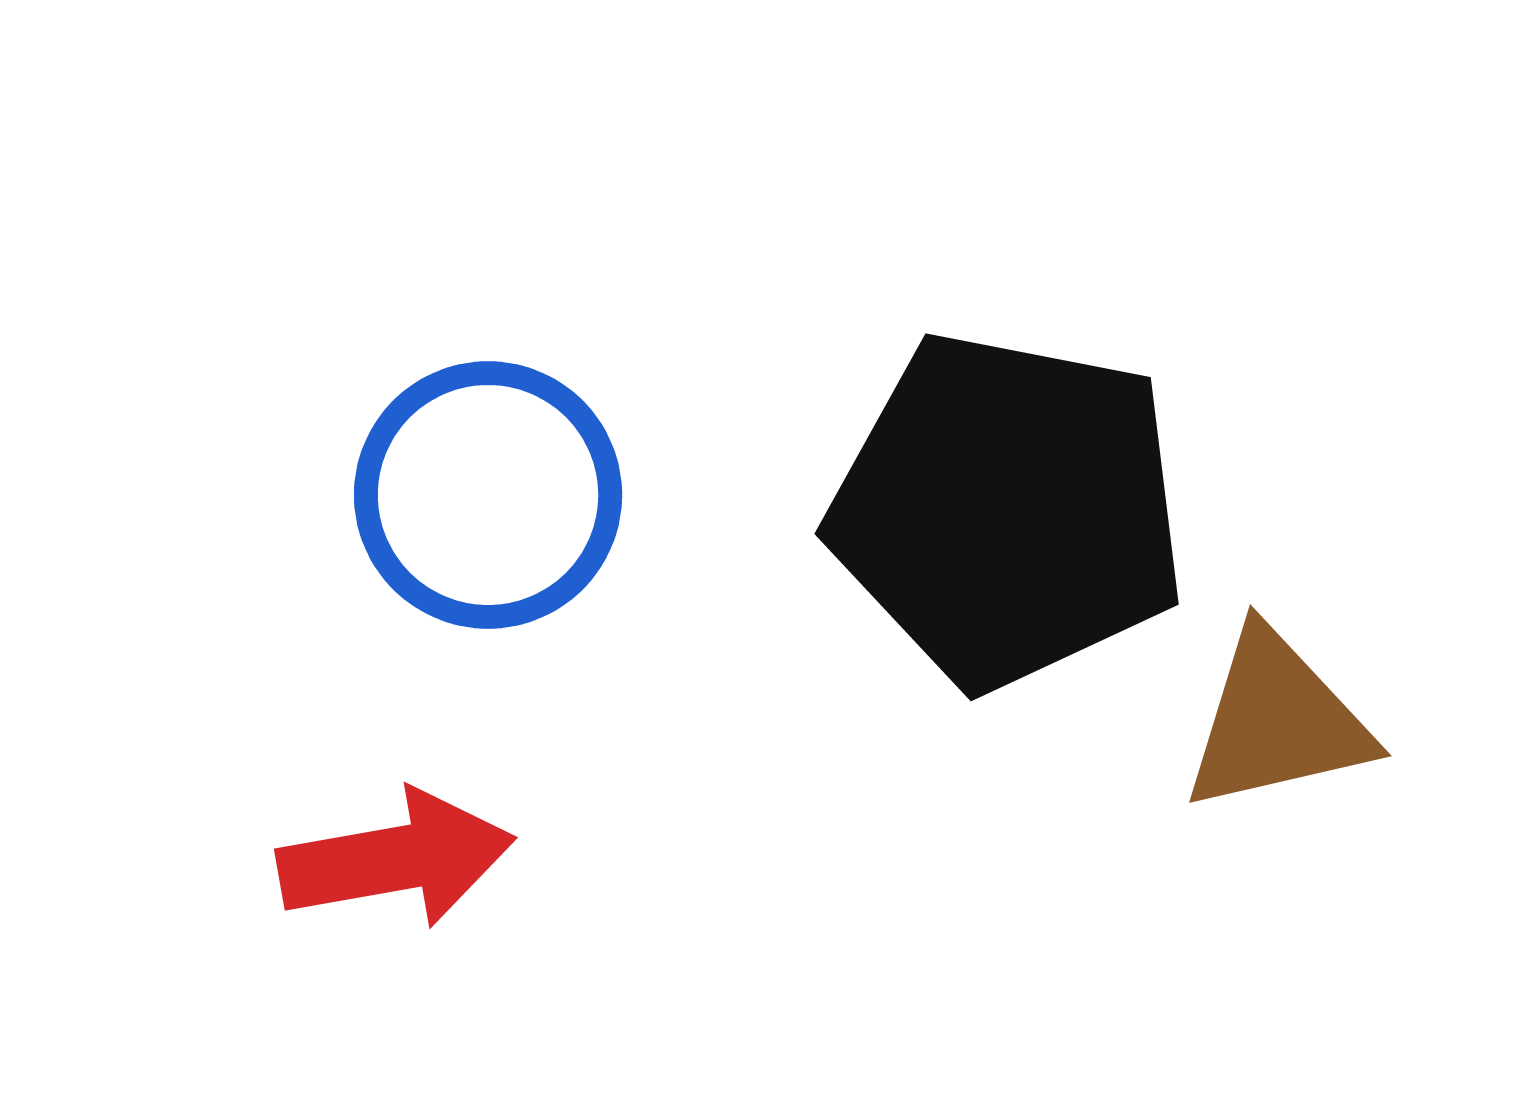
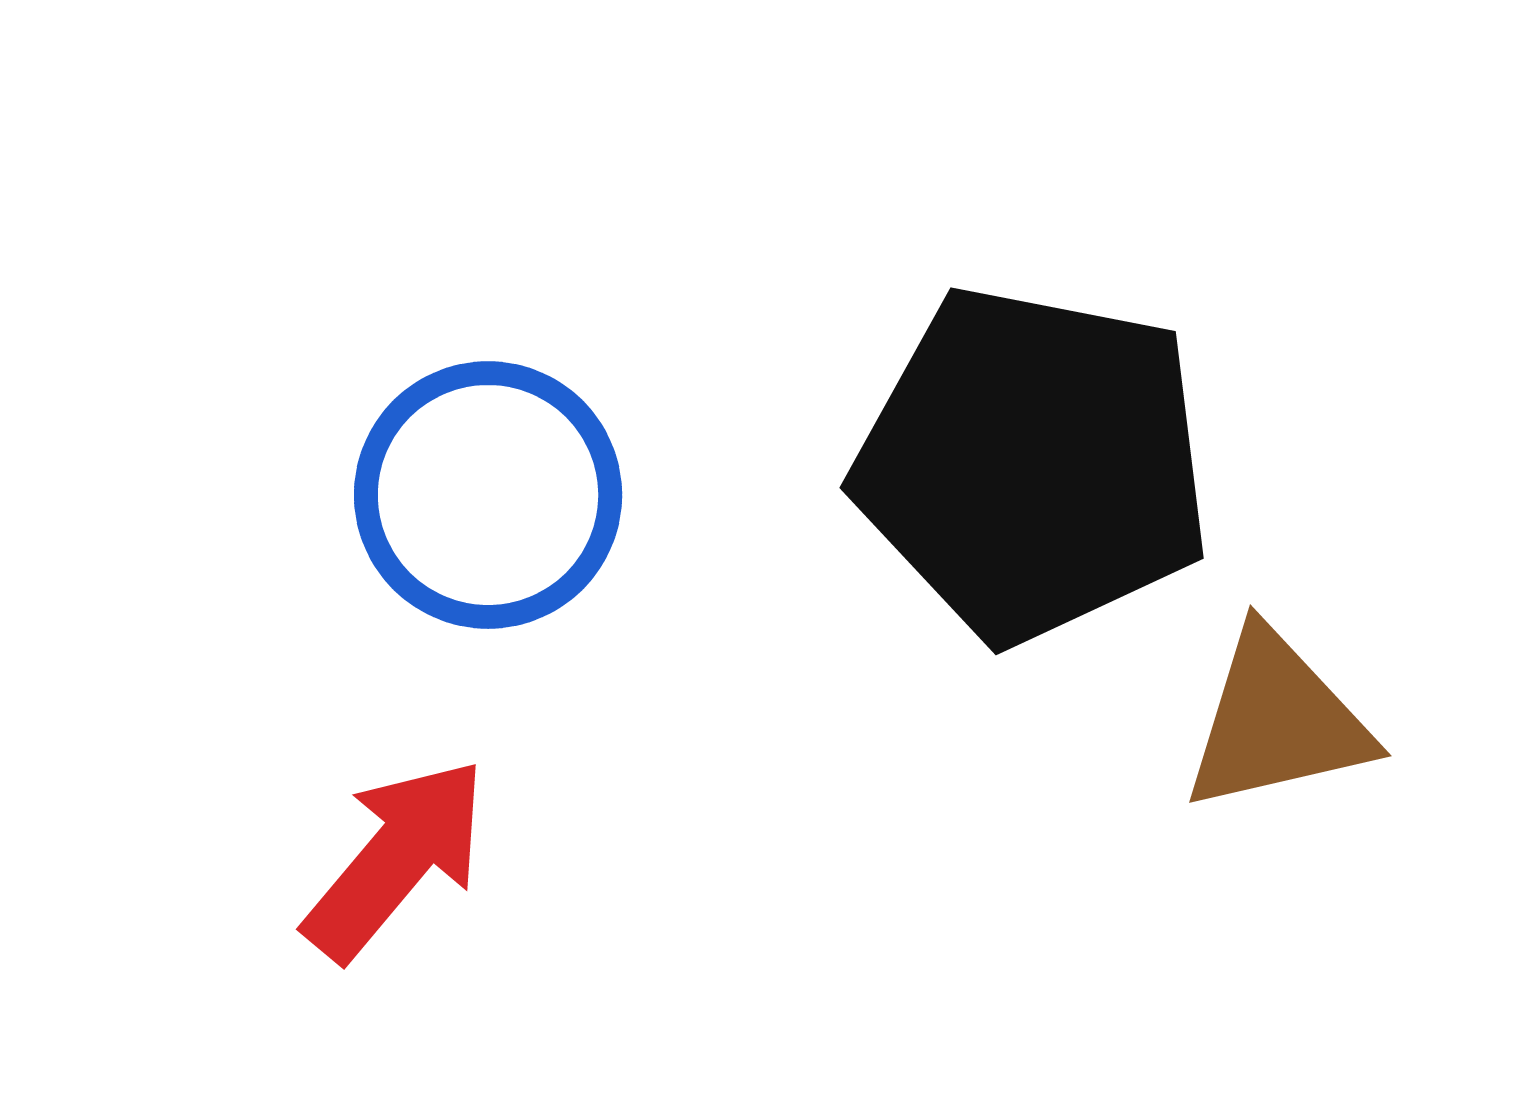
black pentagon: moved 25 px right, 46 px up
red arrow: rotated 40 degrees counterclockwise
